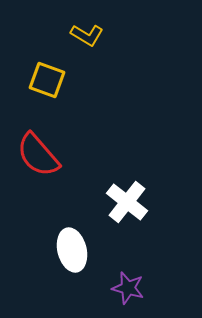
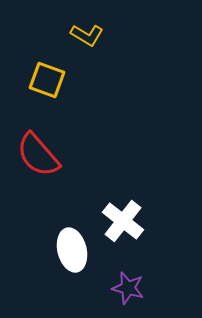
white cross: moved 4 px left, 19 px down
